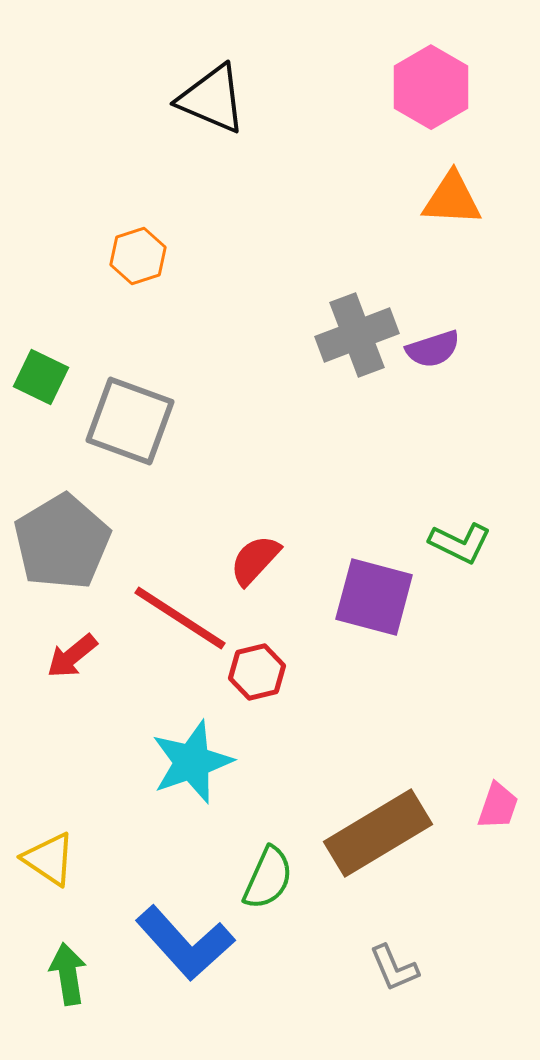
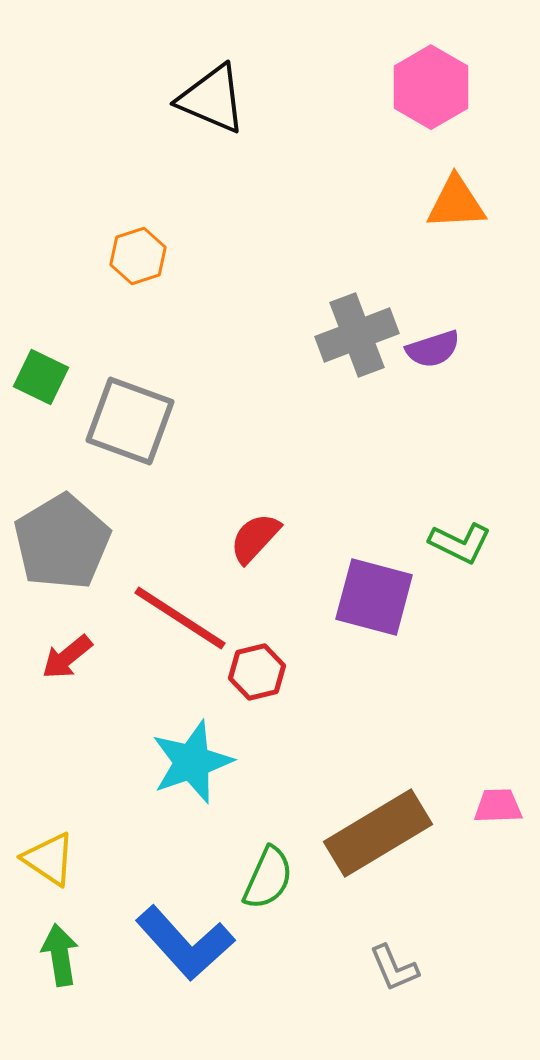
orange triangle: moved 4 px right, 4 px down; rotated 6 degrees counterclockwise
red semicircle: moved 22 px up
red arrow: moved 5 px left, 1 px down
pink trapezoid: rotated 111 degrees counterclockwise
green arrow: moved 8 px left, 19 px up
